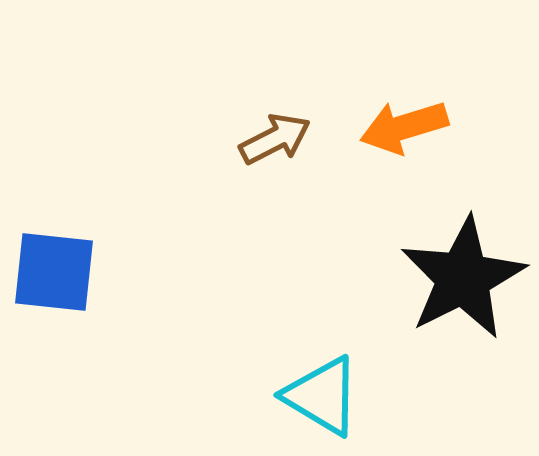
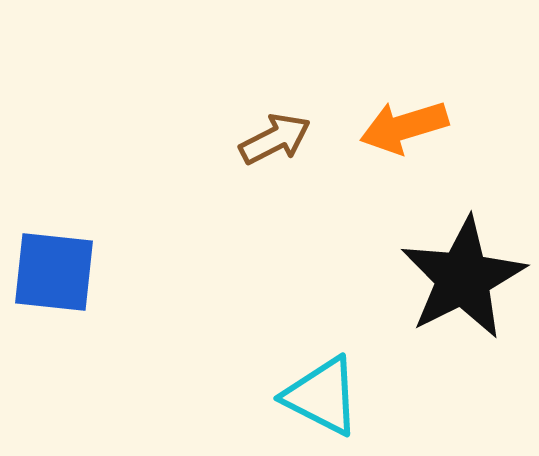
cyan triangle: rotated 4 degrees counterclockwise
